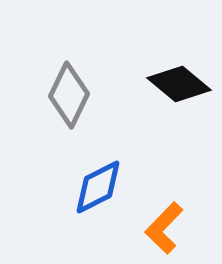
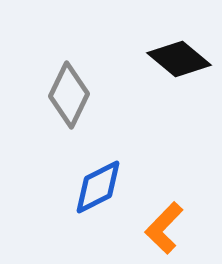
black diamond: moved 25 px up
